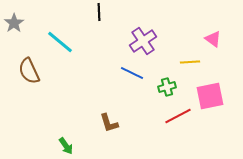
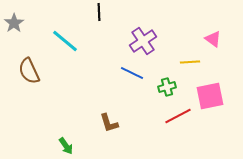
cyan line: moved 5 px right, 1 px up
